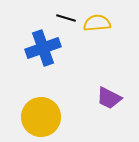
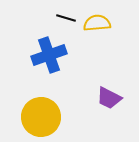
blue cross: moved 6 px right, 7 px down
